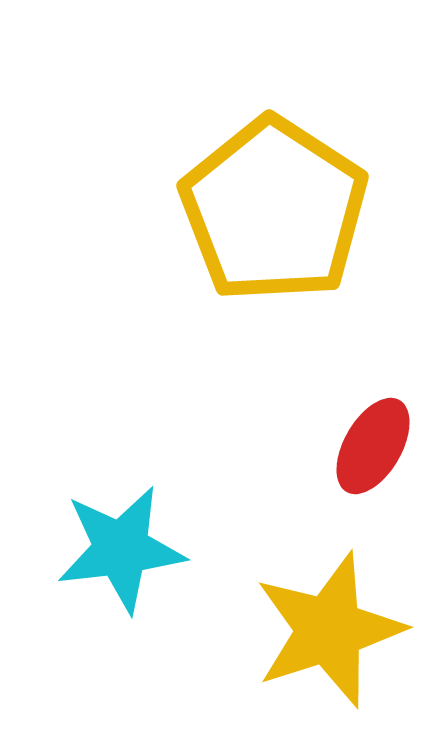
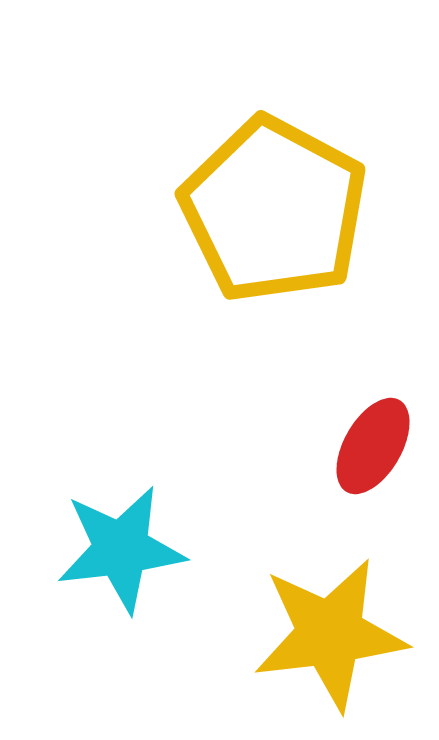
yellow pentagon: rotated 5 degrees counterclockwise
yellow star: moved 1 px right, 4 px down; rotated 11 degrees clockwise
